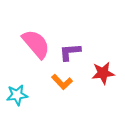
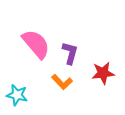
purple L-shape: moved 1 px down; rotated 110 degrees clockwise
cyan star: rotated 20 degrees clockwise
